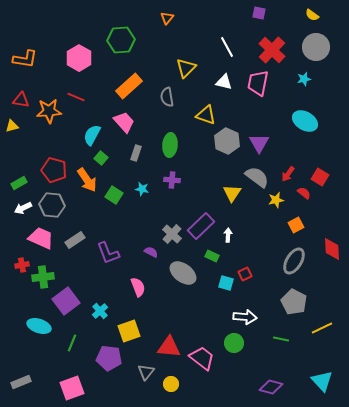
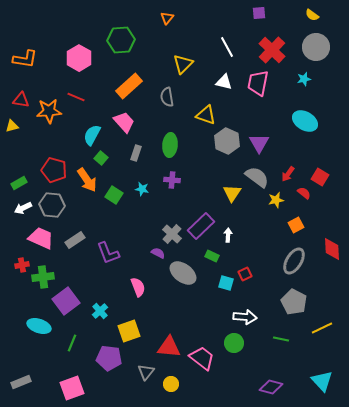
purple square at (259, 13): rotated 16 degrees counterclockwise
yellow triangle at (186, 68): moved 3 px left, 4 px up
purple semicircle at (151, 252): moved 7 px right, 1 px down
